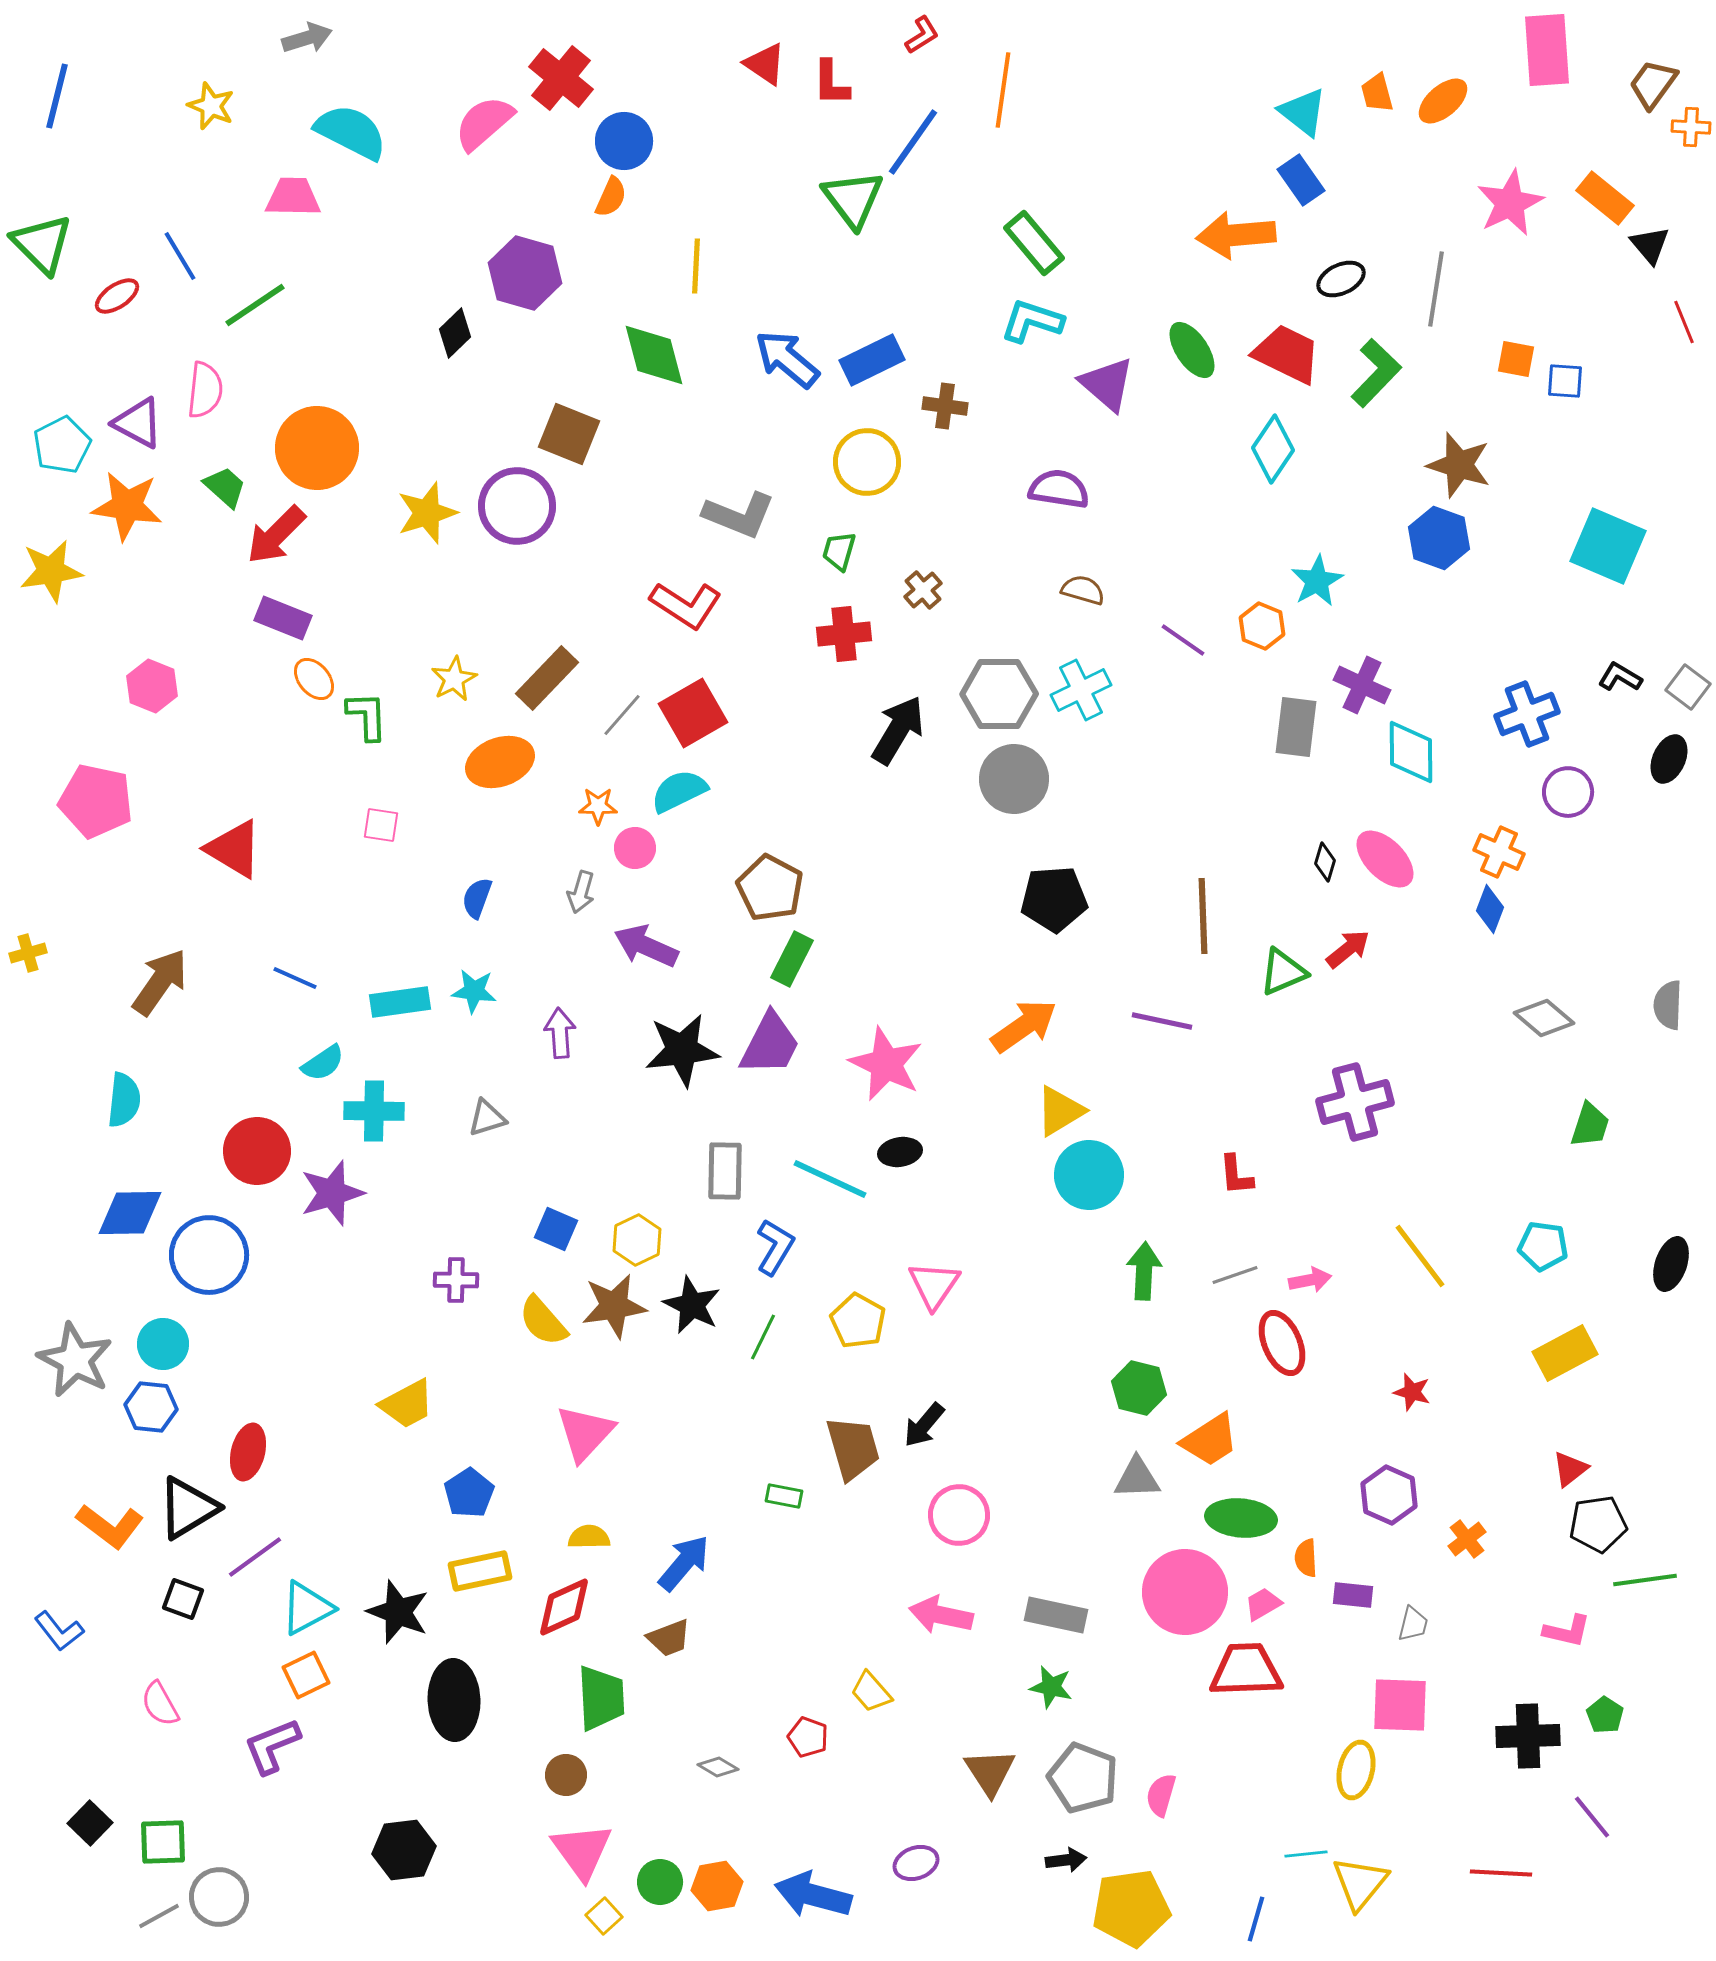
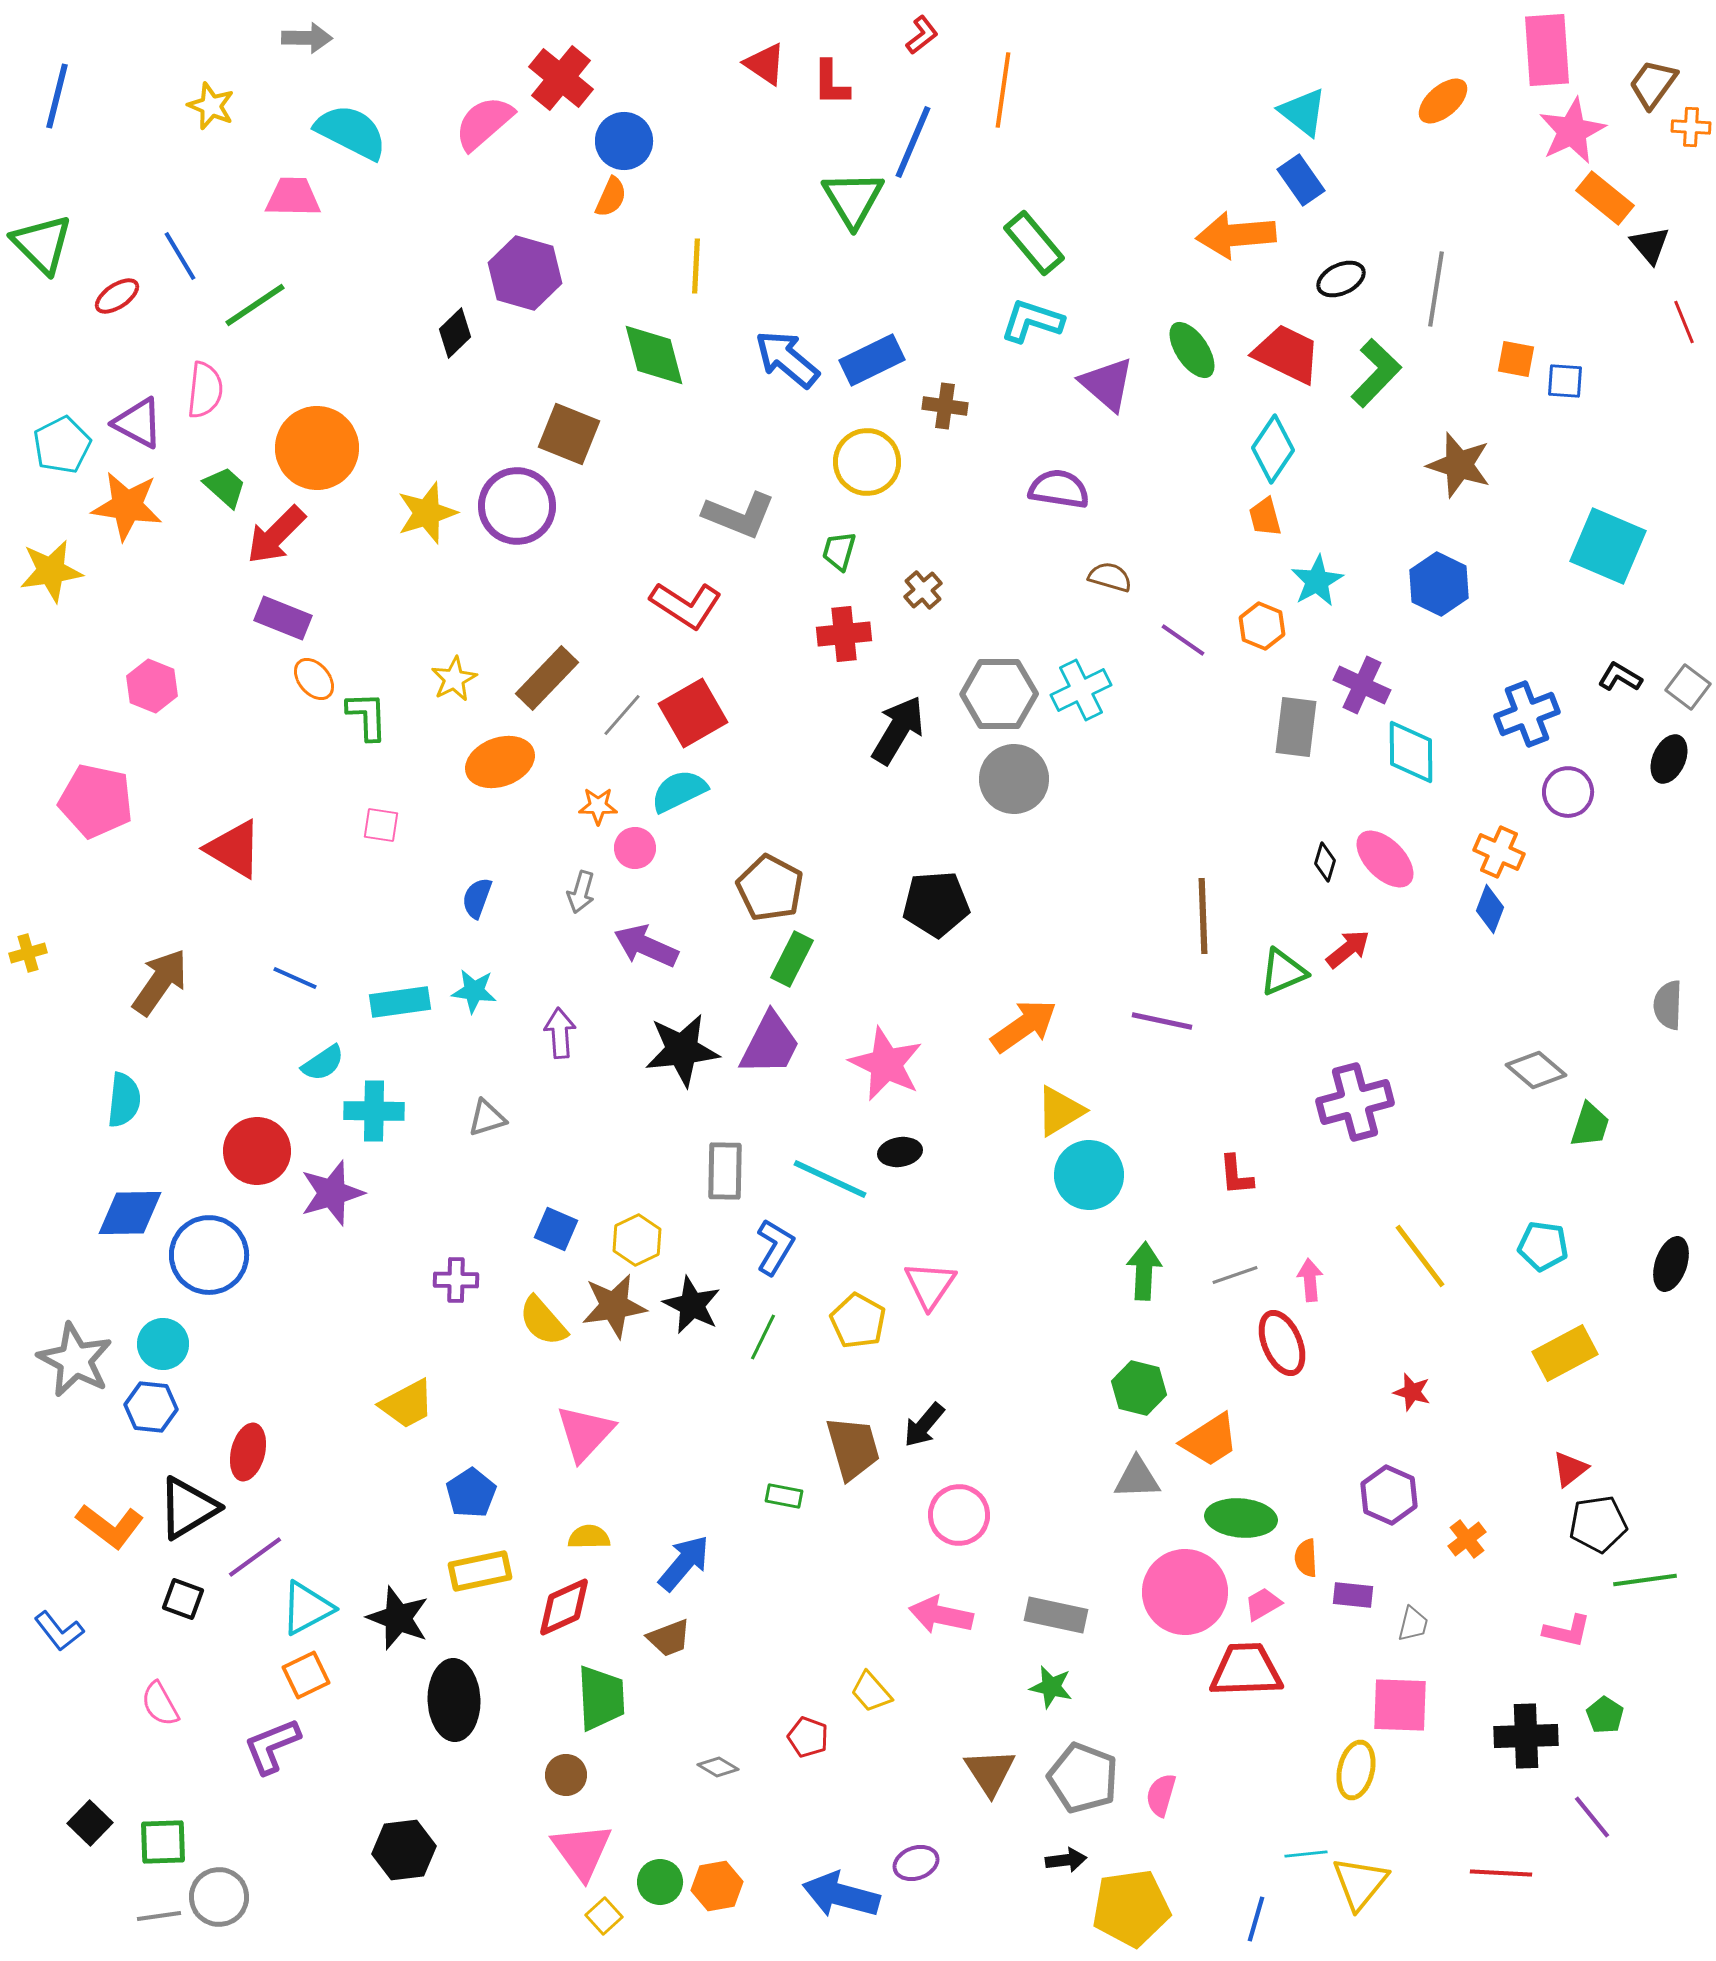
red L-shape at (922, 35): rotated 6 degrees counterclockwise
gray arrow at (307, 38): rotated 18 degrees clockwise
orange trapezoid at (1377, 93): moved 112 px left, 424 px down
blue line at (913, 142): rotated 12 degrees counterclockwise
green triangle at (853, 199): rotated 6 degrees clockwise
pink star at (1510, 203): moved 62 px right, 72 px up
blue hexagon at (1439, 538): moved 46 px down; rotated 6 degrees clockwise
brown semicircle at (1083, 590): moved 27 px right, 13 px up
black pentagon at (1054, 899): moved 118 px left, 5 px down
gray diamond at (1544, 1018): moved 8 px left, 52 px down
pink arrow at (1310, 1280): rotated 84 degrees counterclockwise
pink triangle at (934, 1285): moved 4 px left
blue pentagon at (469, 1493): moved 2 px right
black star at (398, 1612): moved 6 px down
black cross at (1528, 1736): moved 2 px left
blue arrow at (813, 1895): moved 28 px right
gray line at (159, 1916): rotated 21 degrees clockwise
